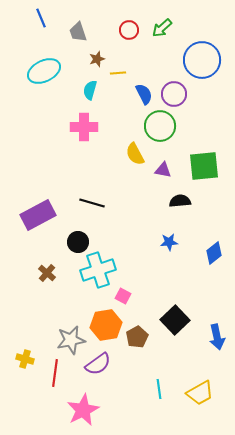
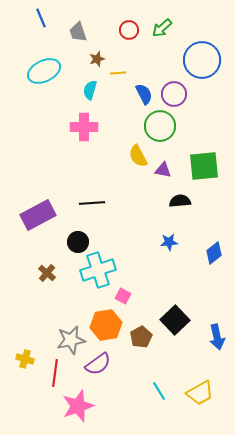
yellow semicircle: moved 3 px right, 2 px down
black line: rotated 20 degrees counterclockwise
brown pentagon: moved 4 px right
cyan line: moved 2 px down; rotated 24 degrees counterclockwise
pink star: moved 5 px left, 4 px up; rotated 8 degrees clockwise
